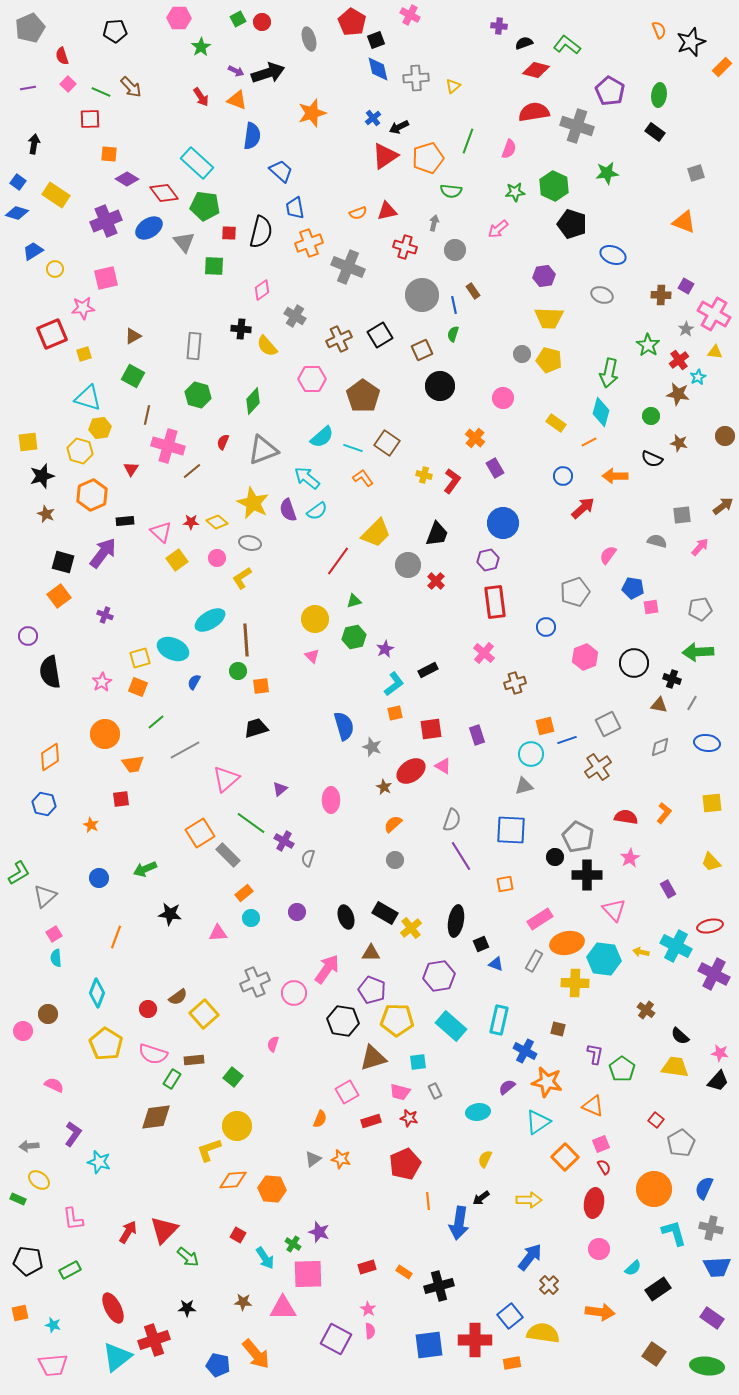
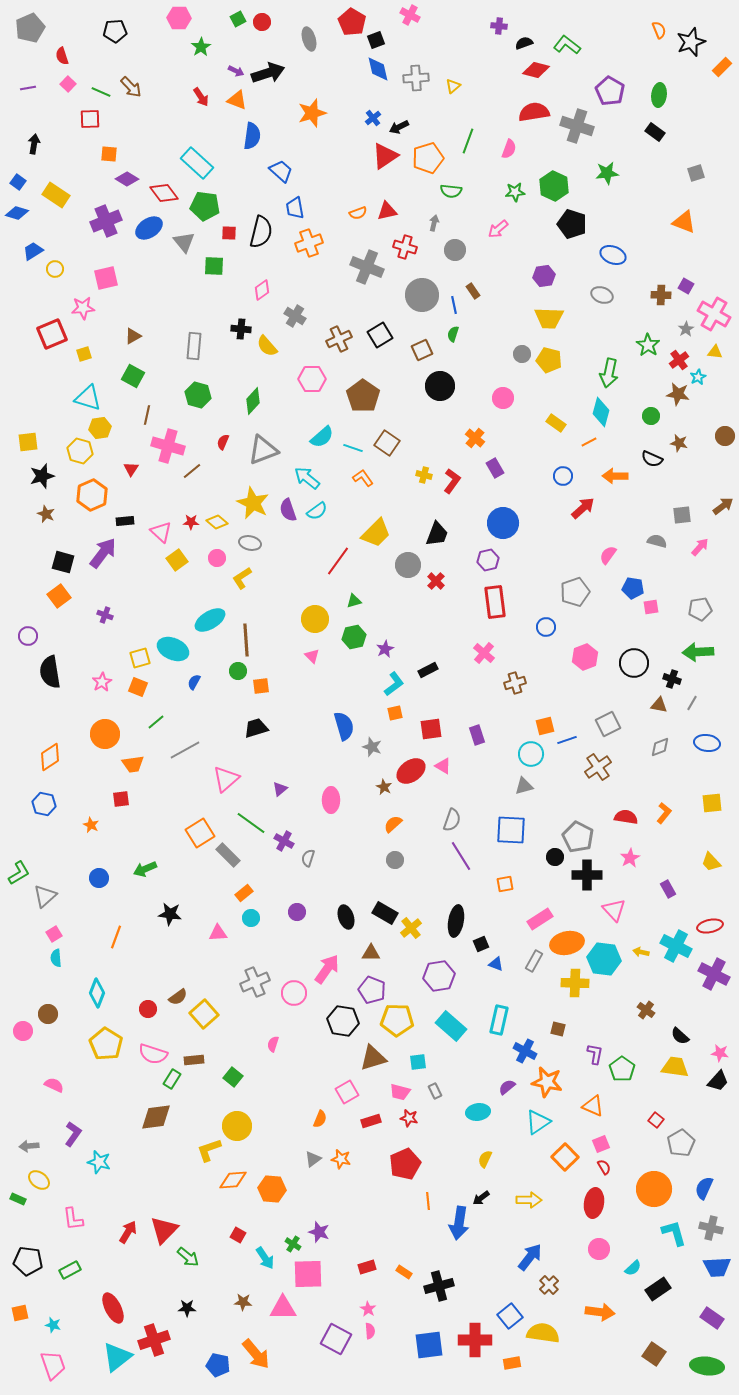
gray cross at (348, 267): moved 19 px right
pink trapezoid at (53, 1365): rotated 104 degrees counterclockwise
